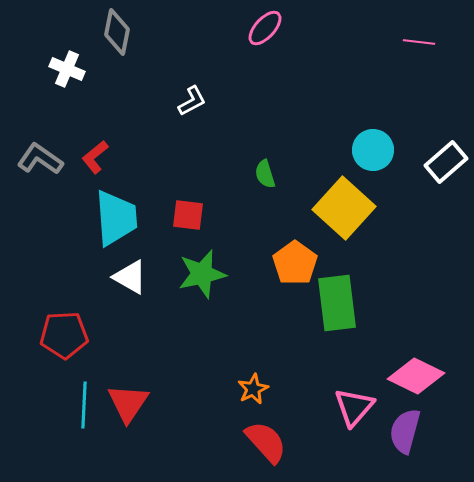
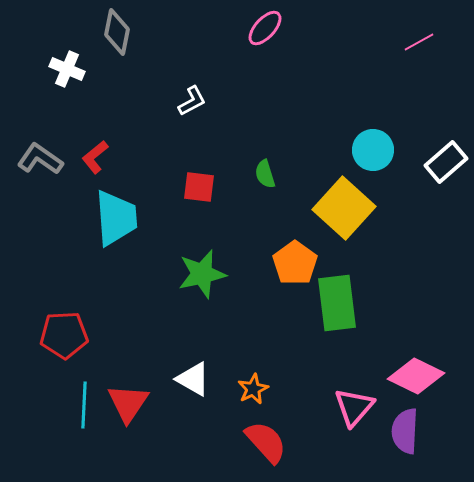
pink line: rotated 36 degrees counterclockwise
red square: moved 11 px right, 28 px up
white triangle: moved 63 px right, 102 px down
purple semicircle: rotated 12 degrees counterclockwise
